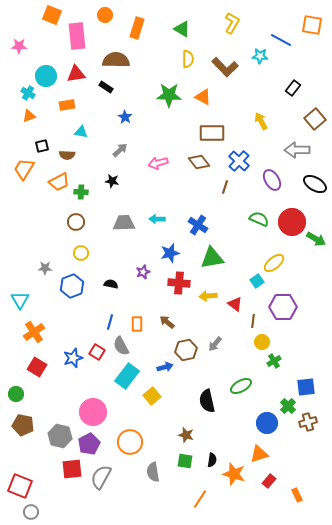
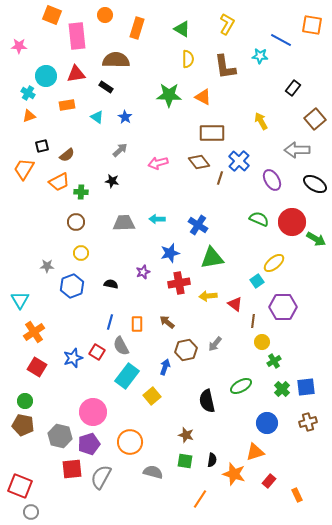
yellow L-shape at (232, 23): moved 5 px left, 1 px down
brown L-shape at (225, 67): rotated 36 degrees clockwise
cyan triangle at (81, 132): moved 16 px right, 15 px up; rotated 24 degrees clockwise
brown semicircle at (67, 155): rotated 42 degrees counterclockwise
brown line at (225, 187): moved 5 px left, 9 px up
gray star at (45, 268): moved 2 px right, 2 px up
red cross at (179, 283): rotated 15 degrees counterclockwise
blue arrow at (165, 367): rotated 56 degrees counterclockwise
green circle at (16, 394): moved 9 px right, 7 px down
green cross at (288, 406): moved 6 px left, 17 px up
purple pentagon at (89, 444): rotated 10 degrees clockwise
orange triangle at (259, 454): moved 4 px left, 2 px up
gray semicircle at (153, 472): rotated 114 degrees clockwise
